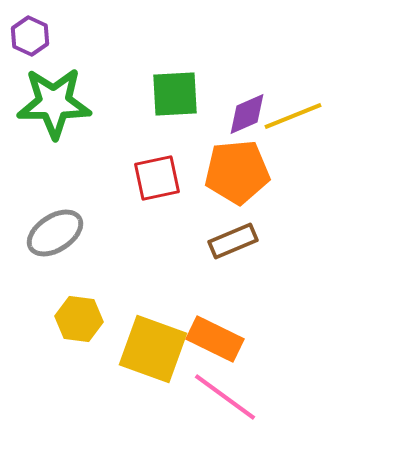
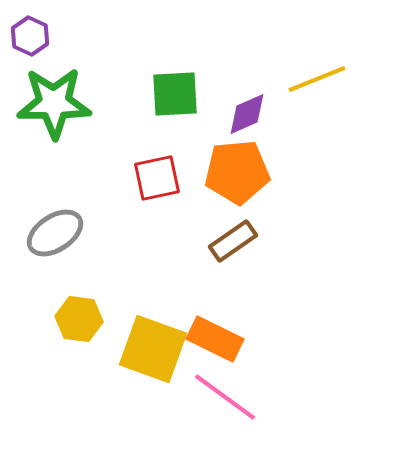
yellow line: moved 24 px right, 37 px up
brown rectangle: rotated 12 degrees counterclockwise
